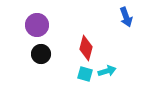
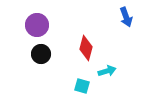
cyan square: moved 3 px left, 12 px down
